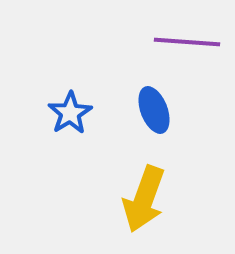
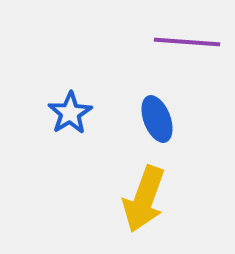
blue ellipse: moved 3 px right, 9 px down
